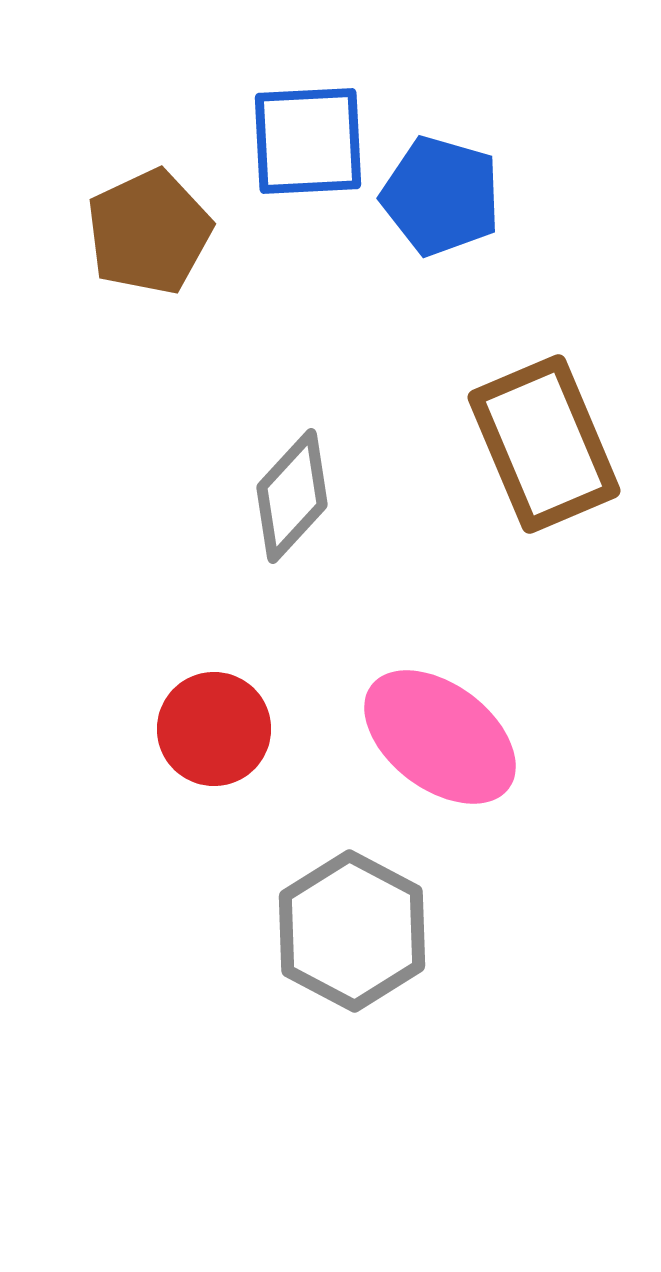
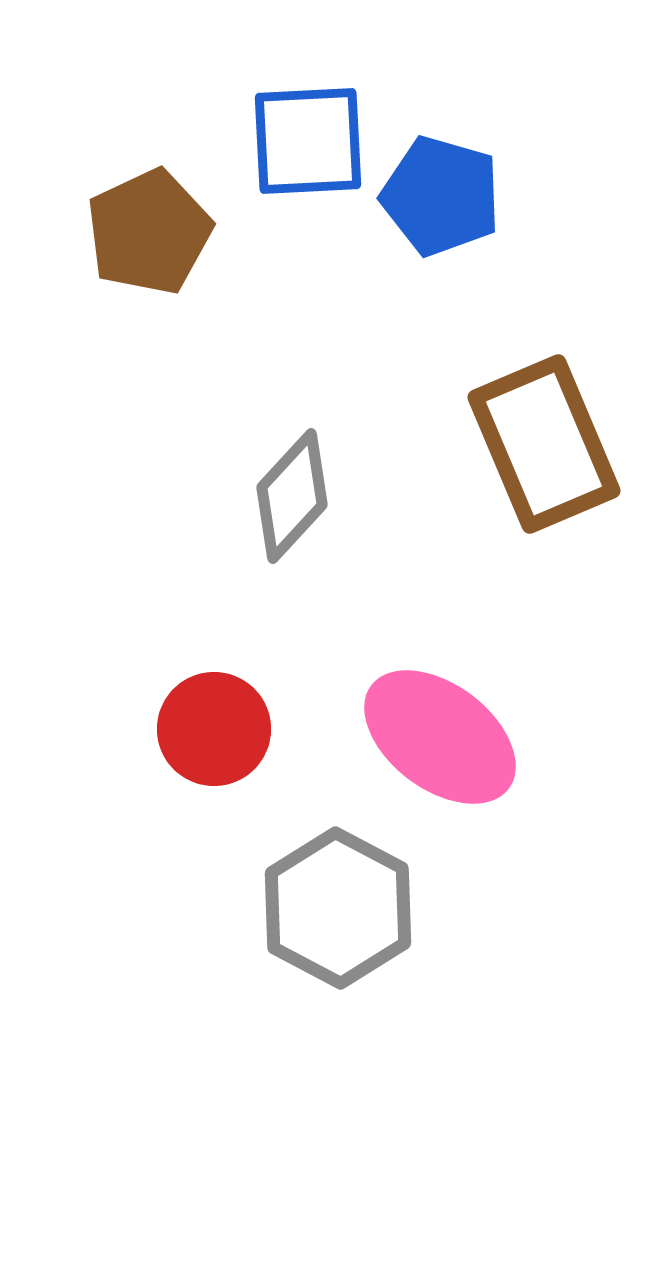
gray hexagon: moved 14 px left, 23 px up
